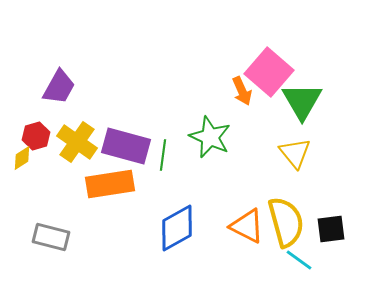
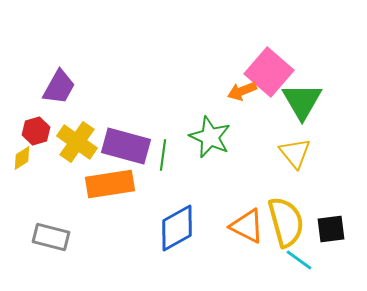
orange arrow: rotated 92 degrees clockwise
red hexagon: moved 5 px up
